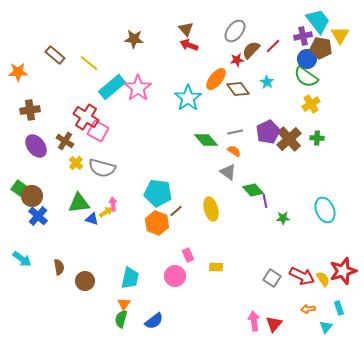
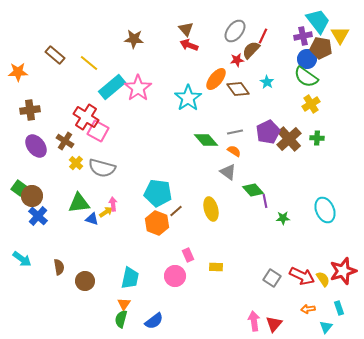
red line at (273, 46): moved 10 px left, 10 px up; rotated 21 degrees counterclockwise
